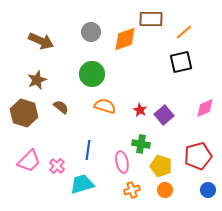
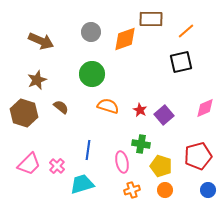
orange line: moved 2 px right, 1 px up
orange semicircle: moved 3 px right
pink trapezoid: moved 3 px down
